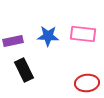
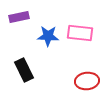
pink rectangle: moved 3 px left, 1 px up
purple rectangle: moved 6 px right, 24 px up
red ellipse: moved 2 px up
